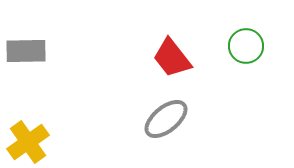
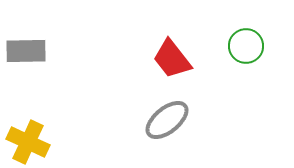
red trapezoid: moved 1 px down
gray ellipse: moved 1 px right, 1 px down
yellow cross: rotated 30 degrees counterclockwise
